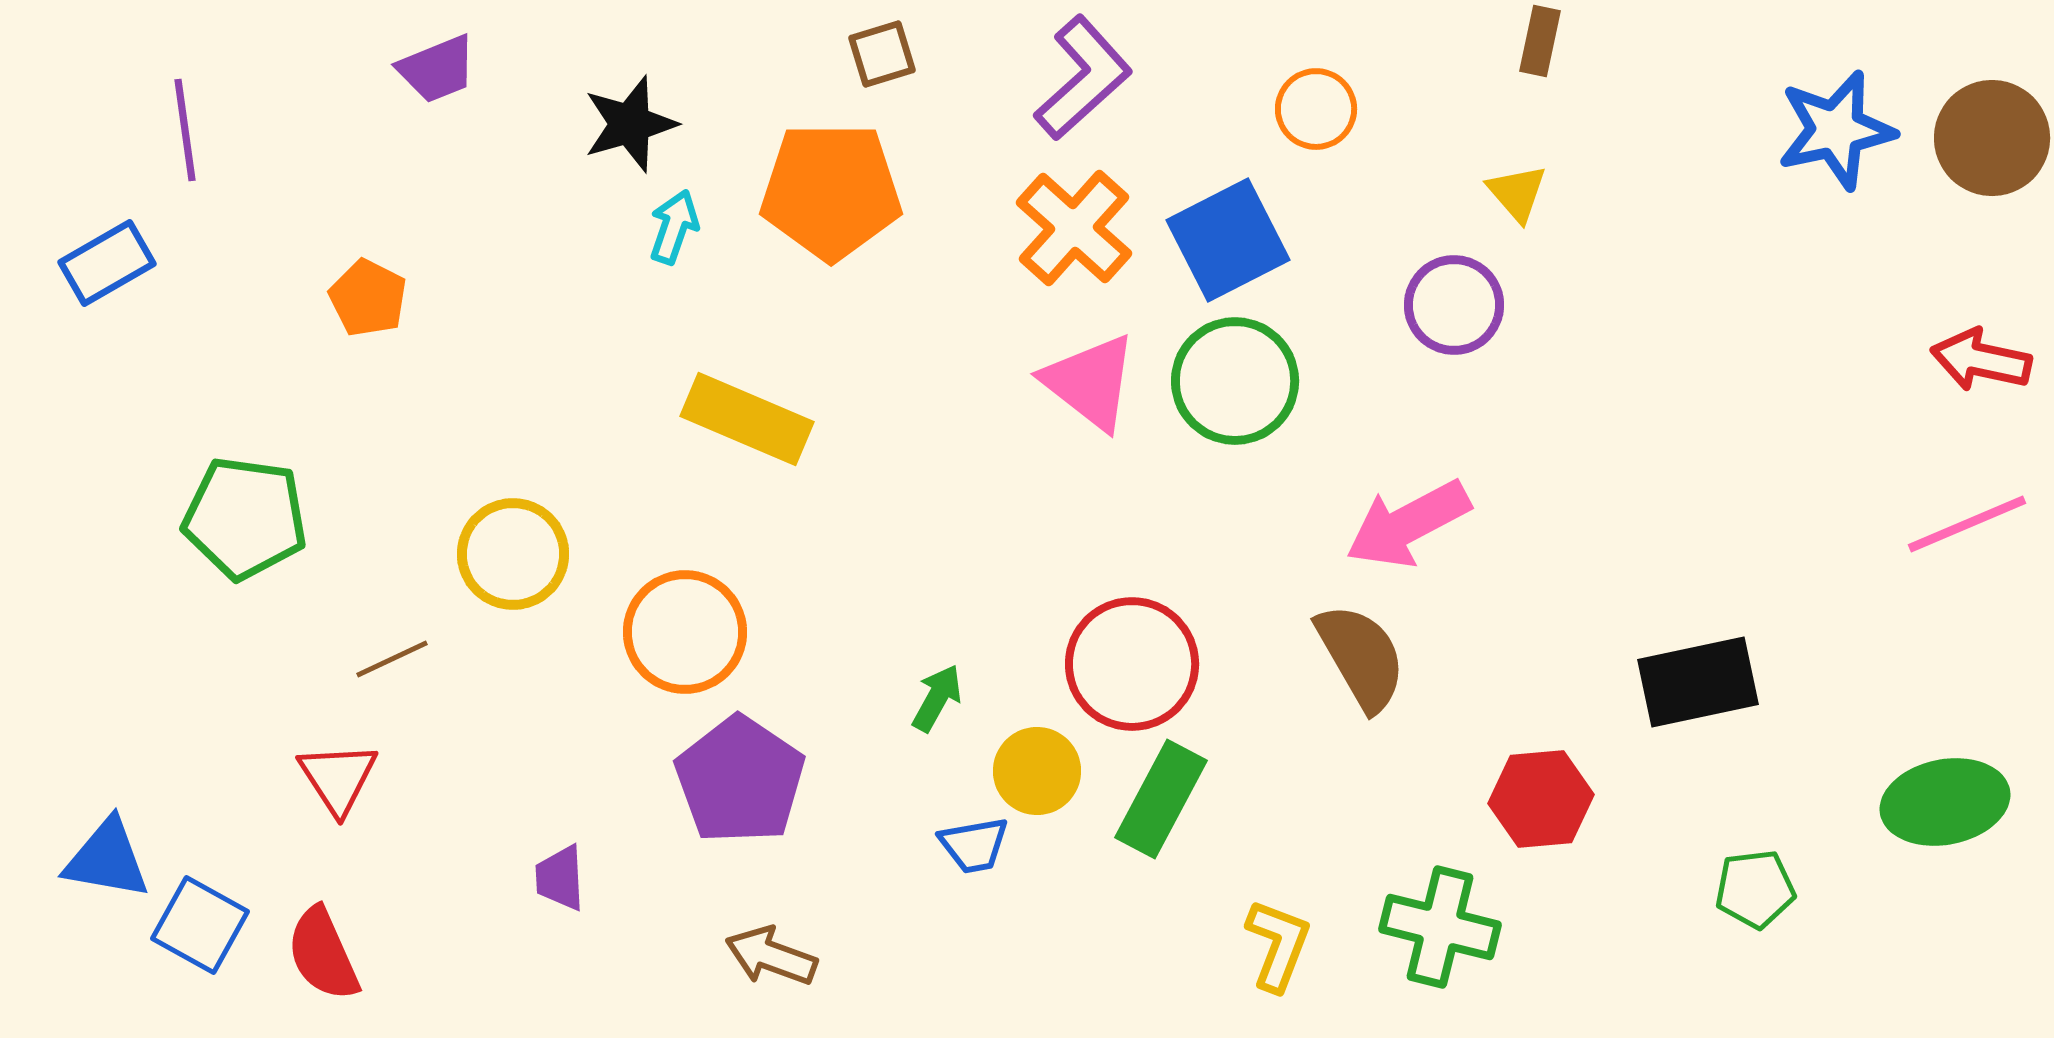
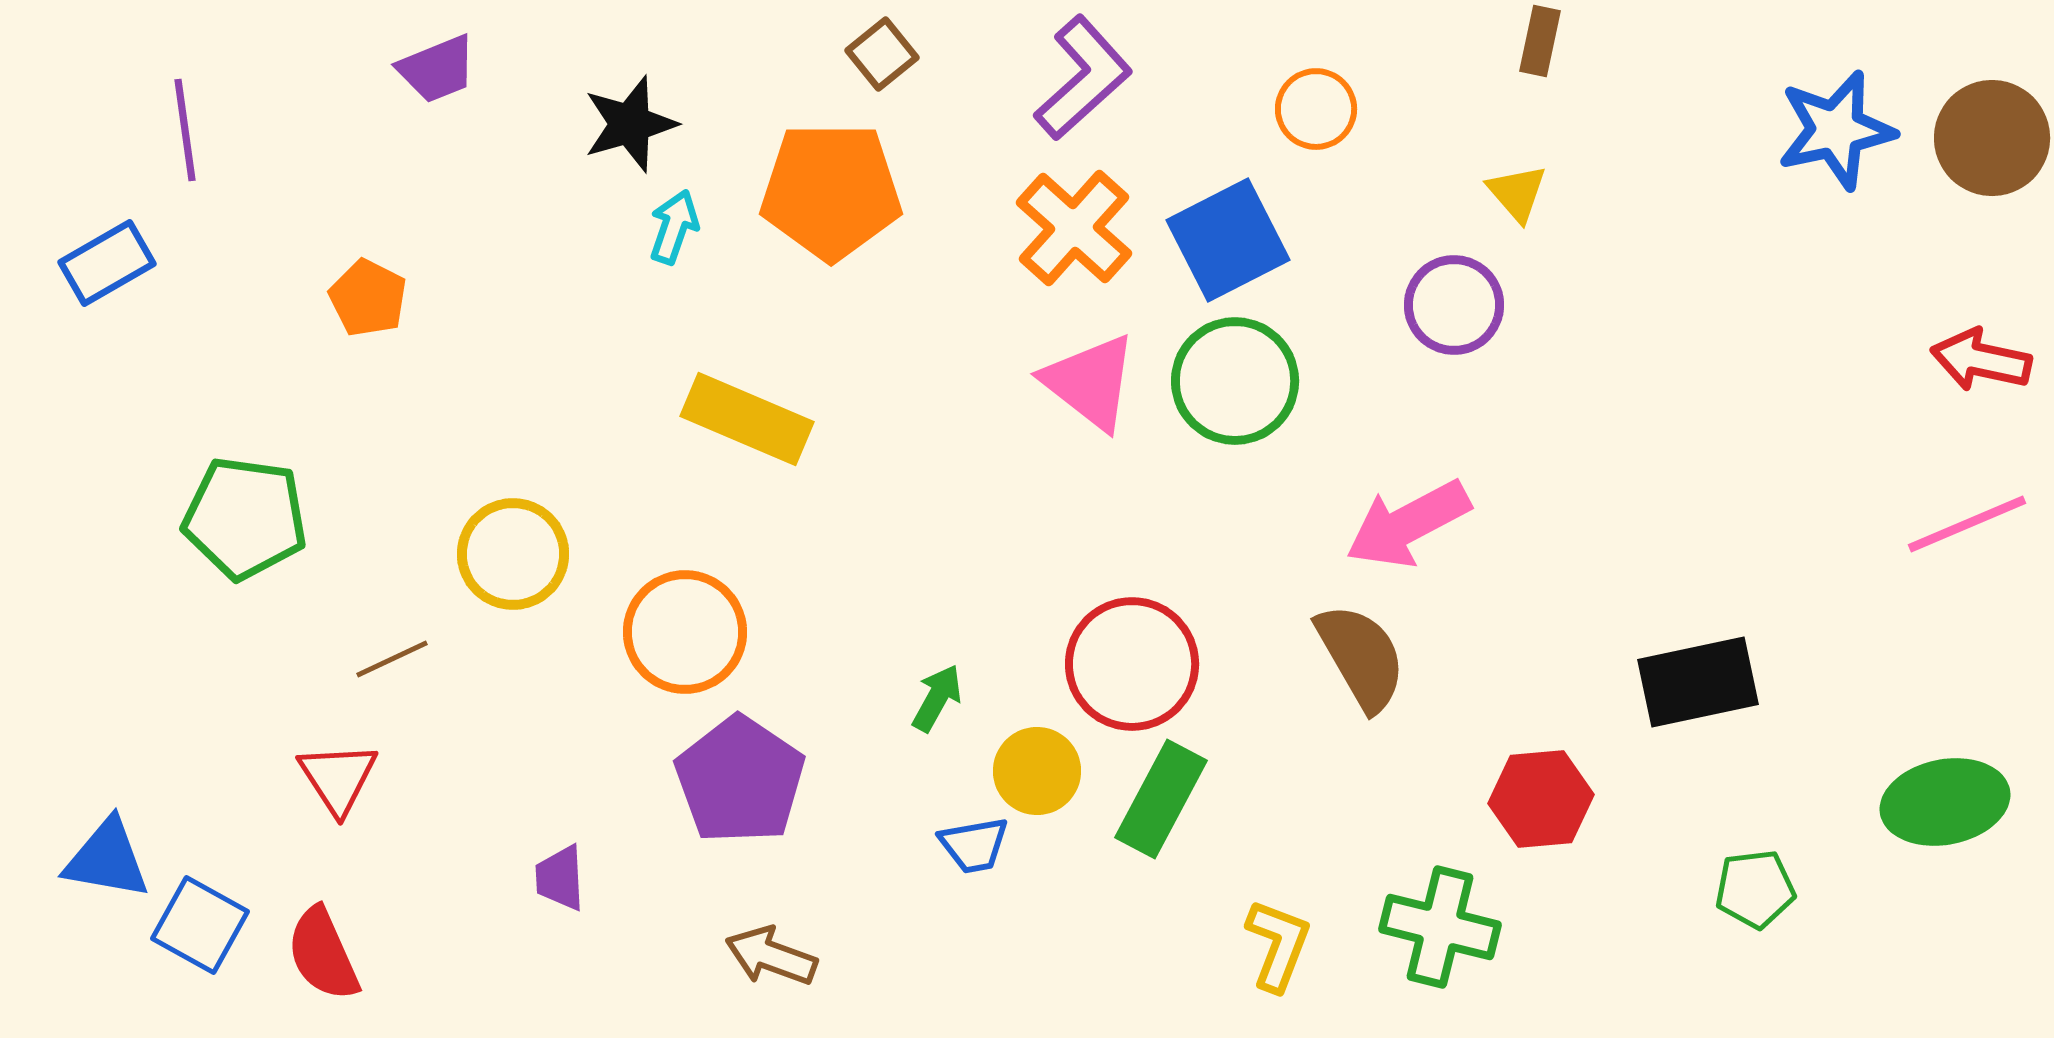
brown square at (882, 54): rotated 22 degrees counterclockwise
